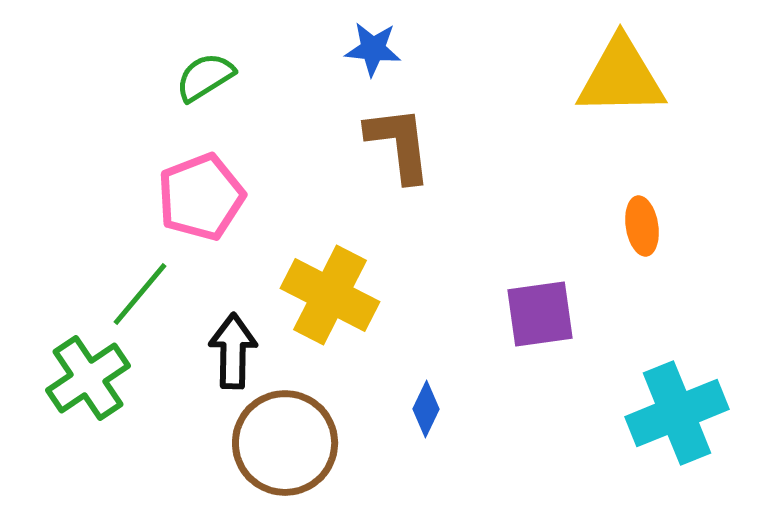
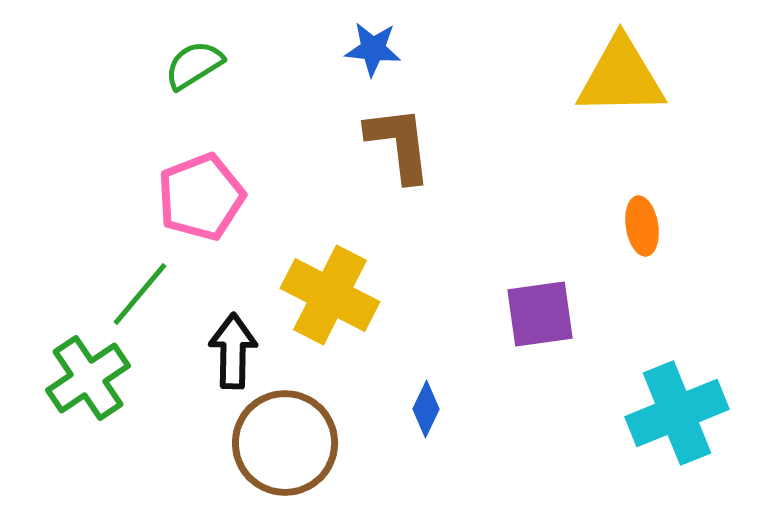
green semicircle: moved 11 px left, 12 px up
